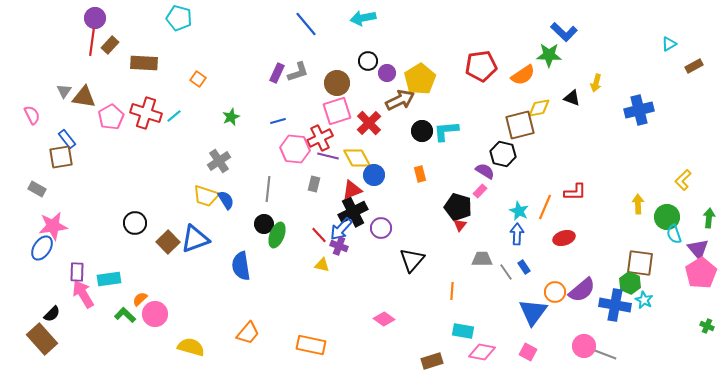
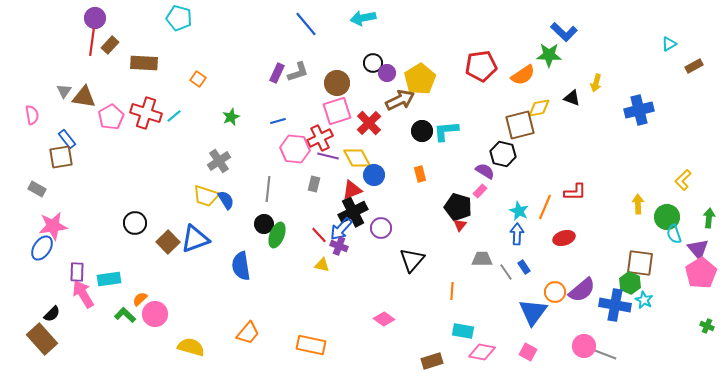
black circle at (368, 61): moved 5 px right, 2 px down
pink semicircle at (32, 115): rotated 18 degrees clockwise
